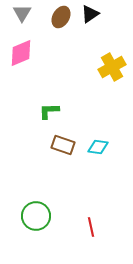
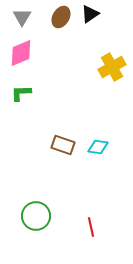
gray triangle: moved 4 px down
green L-shape: moved 28 px left, 18 px up
